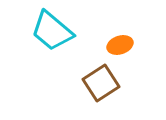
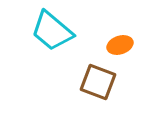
brown square: moved 3 px left, 1 px up; rotated 36 degrees counterclockwise
